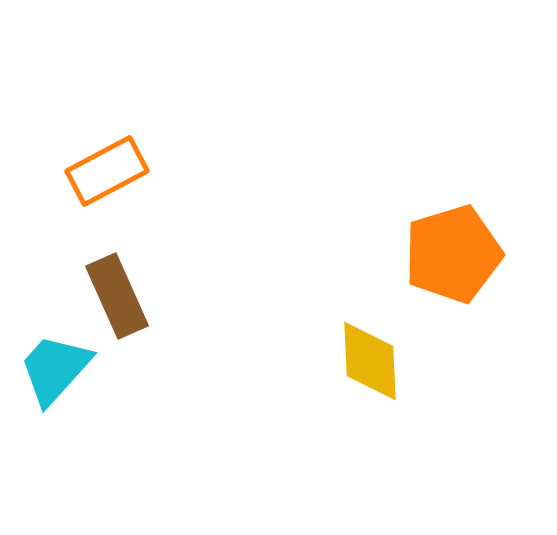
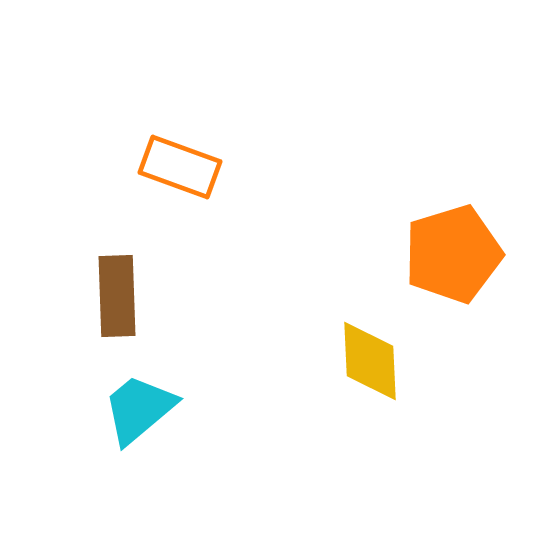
orange rectangle: moved 73 px right, 4 px up; rotated 48 degrees clockwise
brown rectangle: rotated 22 degrees clockwise
cyan trapezoid: moved 84 px right, 40 px down; rotated 8 degrees clockwise
